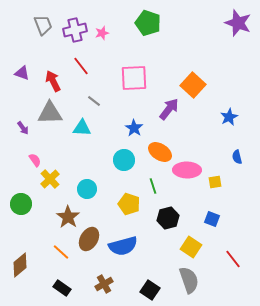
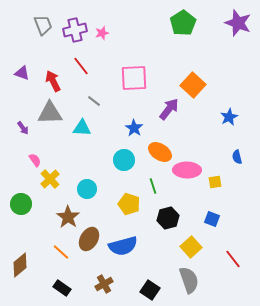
green pentagon at (148, 23): moved 35 px right; rotated 20 degrees clockwise
yellow square at (191, 247): rotated 15 degrees clockwise
